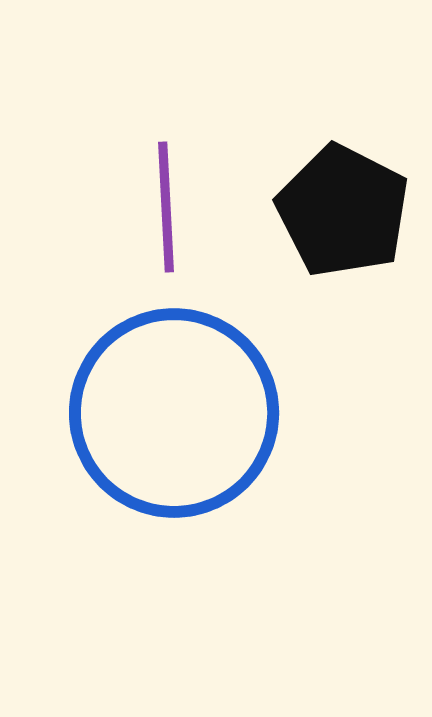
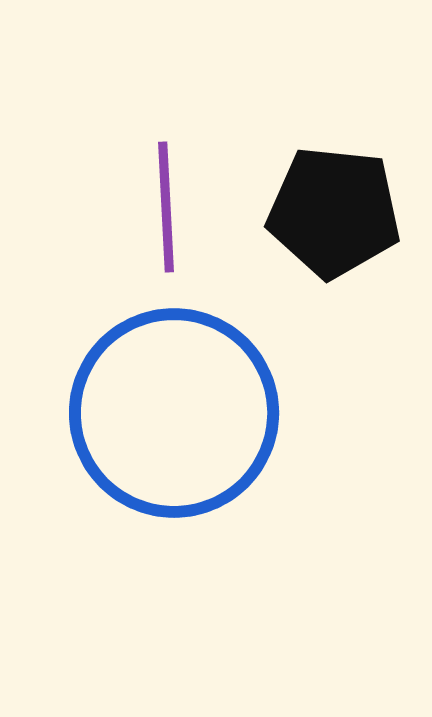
black pentagon: moved 9 px left, 1 px down; rotated 21 degrees counterclockwise
